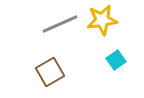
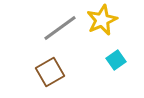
yellow star: rotated 16 degrees counterclockwise
gray line: moved 4 px down; rotated 12 degrees counterclockwise
